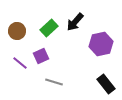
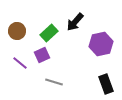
green rectangle: moved 5 px down
purple square: moved 1 px right, 1 px up
black rectangle: rotated 18 degrees clockwise
